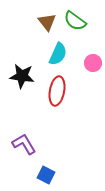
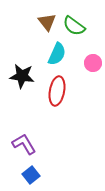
green semicircle: moved 1 px left, 5 px down
cyan semicircle: moved 1 px left
blue square: moved 15 px left; rotated 24 degrees clockwise
